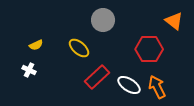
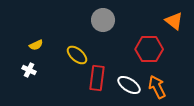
yellow ellipse: moved 2 px left, 7 px down
red rectangle: moved 1 px down; rotated 40 degrees counterclockwise
